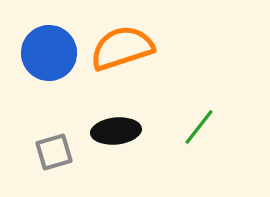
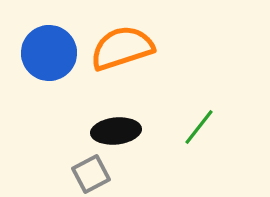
gray square: moved 37 px right, 22 px down; rotated 12 degrees counterclockwise
